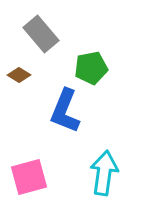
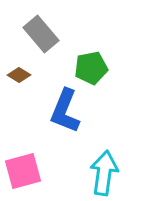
pink square: moved 6 px left, 6 px up
